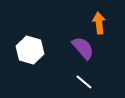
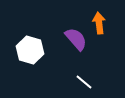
purple semicircle: moved 7 px left, 9 px up
